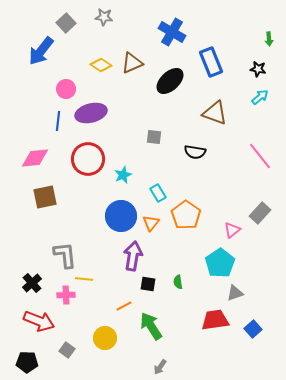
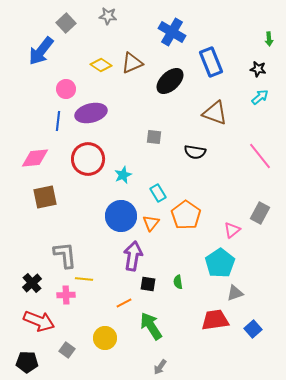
gray star at (104, 17): moved 4 px right, 1 px up
gray rectangle at (260, 213): rotated 15 degrees counterclockwise
orange line at (124, 306): moved 3 px up
